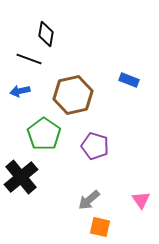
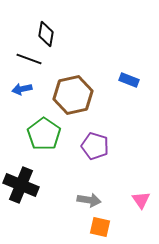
blue arrow: moved 2 px right, 2 px up
black cross: moved 8 px down; rotated 28 degrees counterclockwise
gray arrow: rotated 130 degrees counterclockwise
